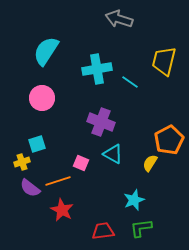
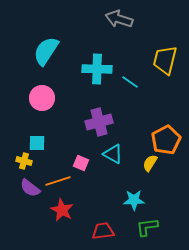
yellow trapezoid: moved 1 px right, 1 px up
cyan cross: rotated 12 degrees clockwise
purple cross: moved 2 px left; rotated 36 degrees counterclockwise
orange pentagon: moved 3 px left
cyan square: moved 1 px up; rotated 18 degrees clockwise
yellow cross: moved 2 px right, 1 px up; rotated 35 degrees clockwise
cyan star: rotated 20 degrees clockwise
green L-shape: moved 6 px right, 1 px up
